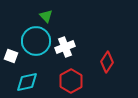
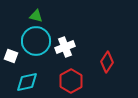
green triangle: moved 10 px left; rotated 32 degrees counterclockwise
